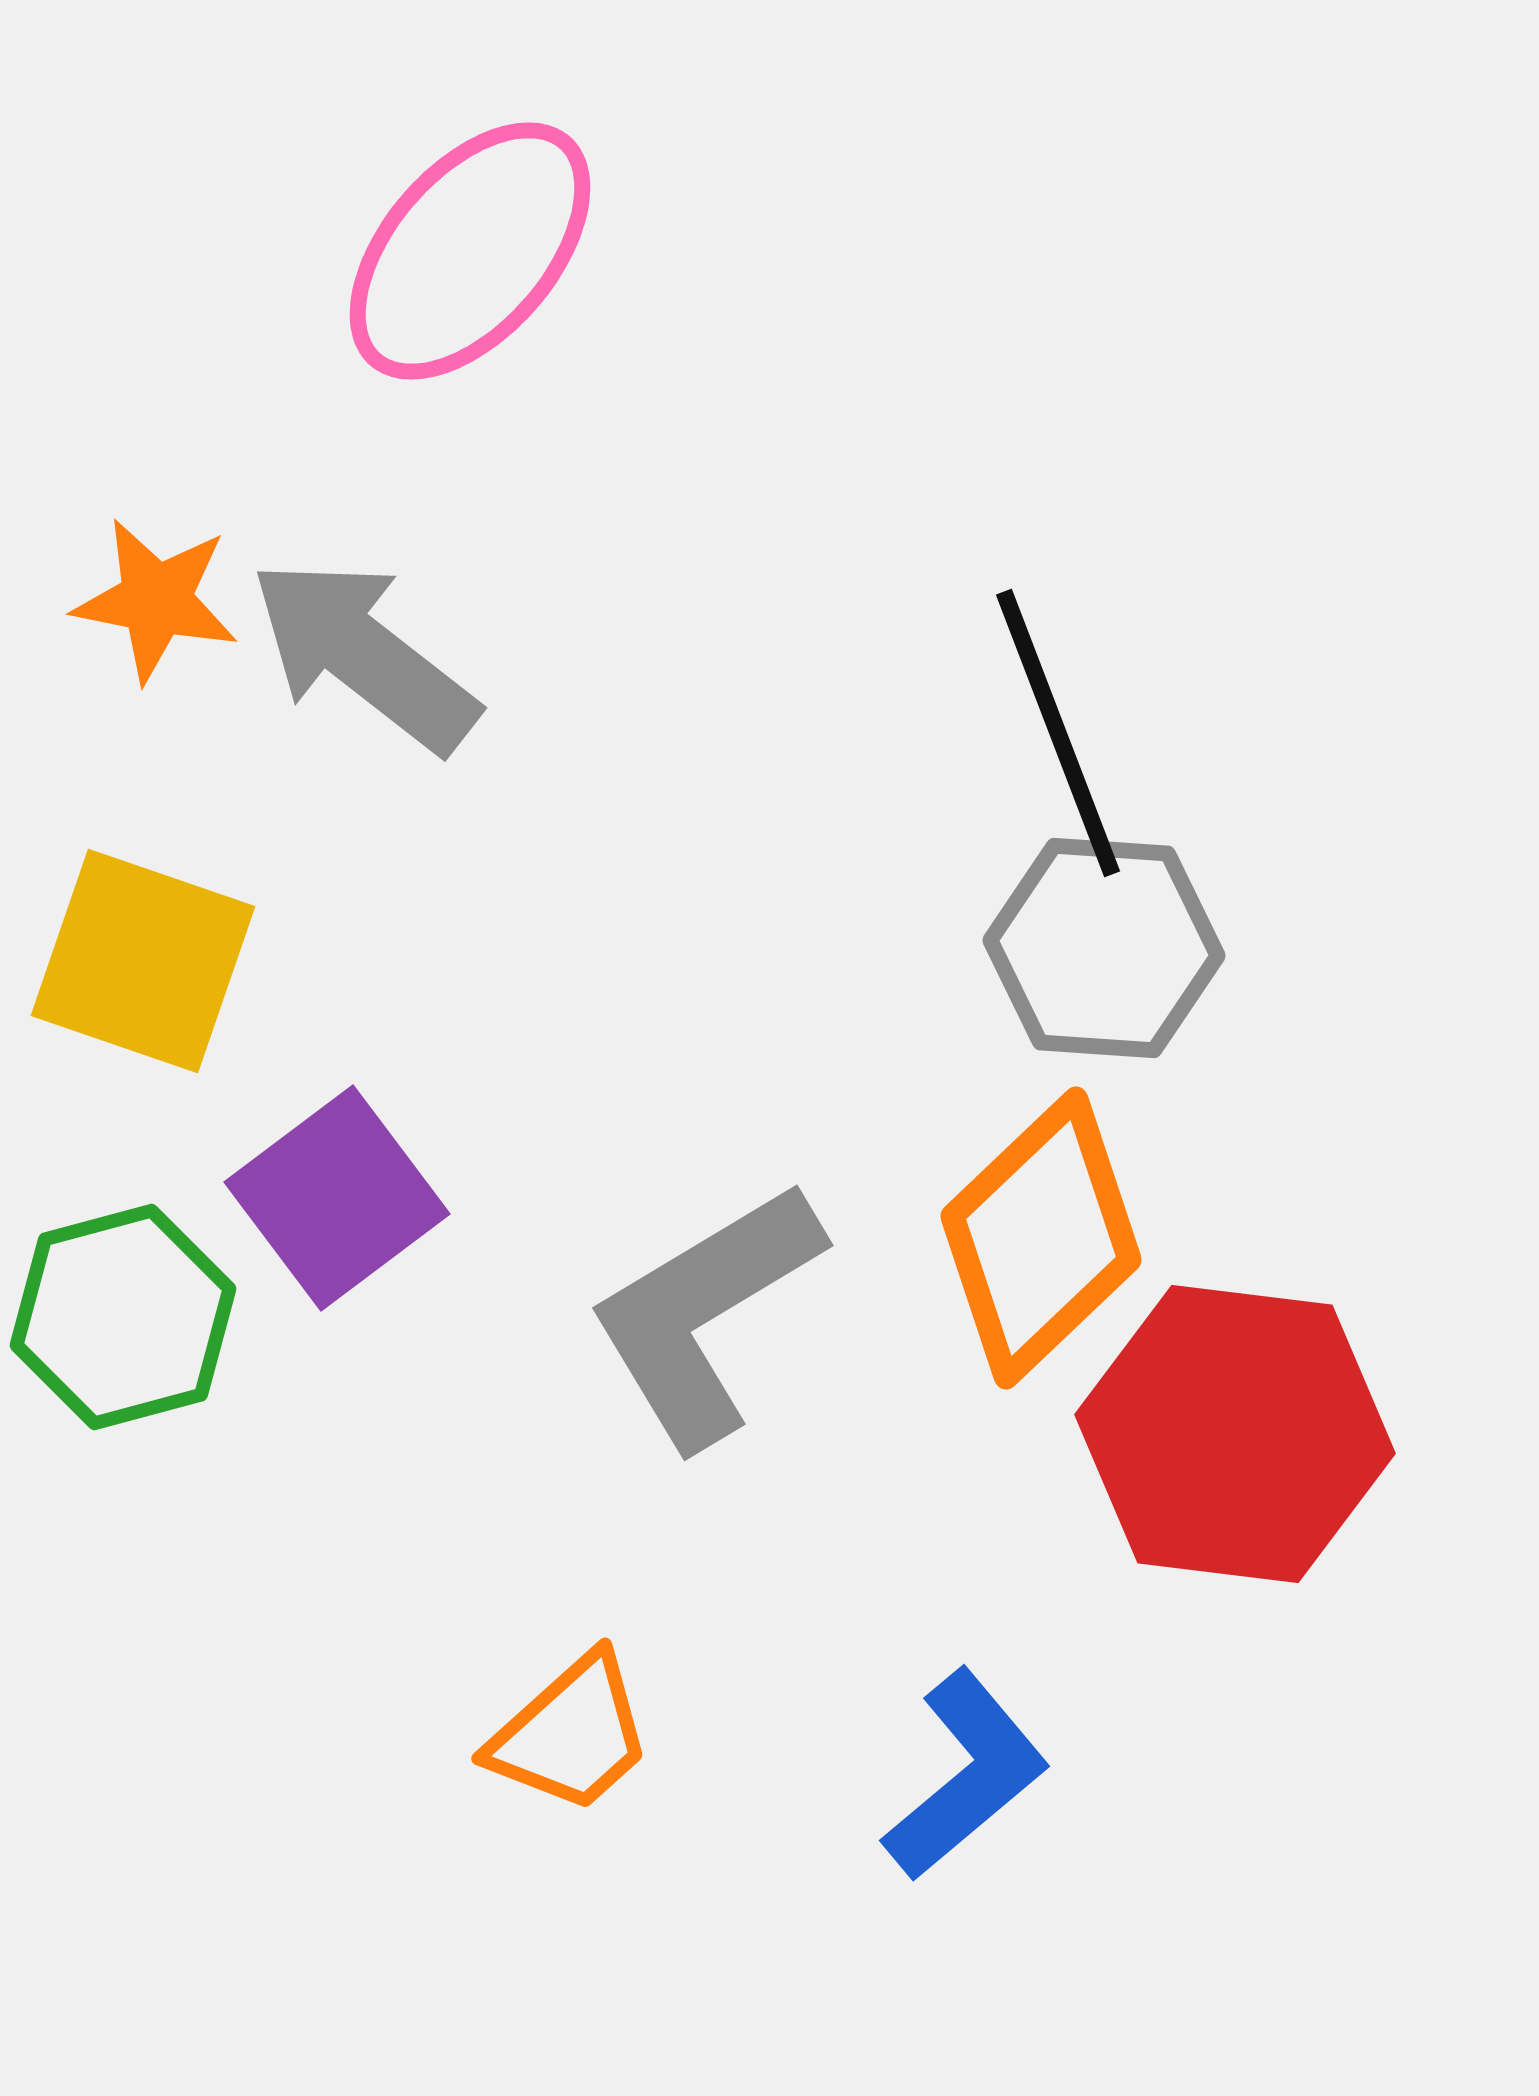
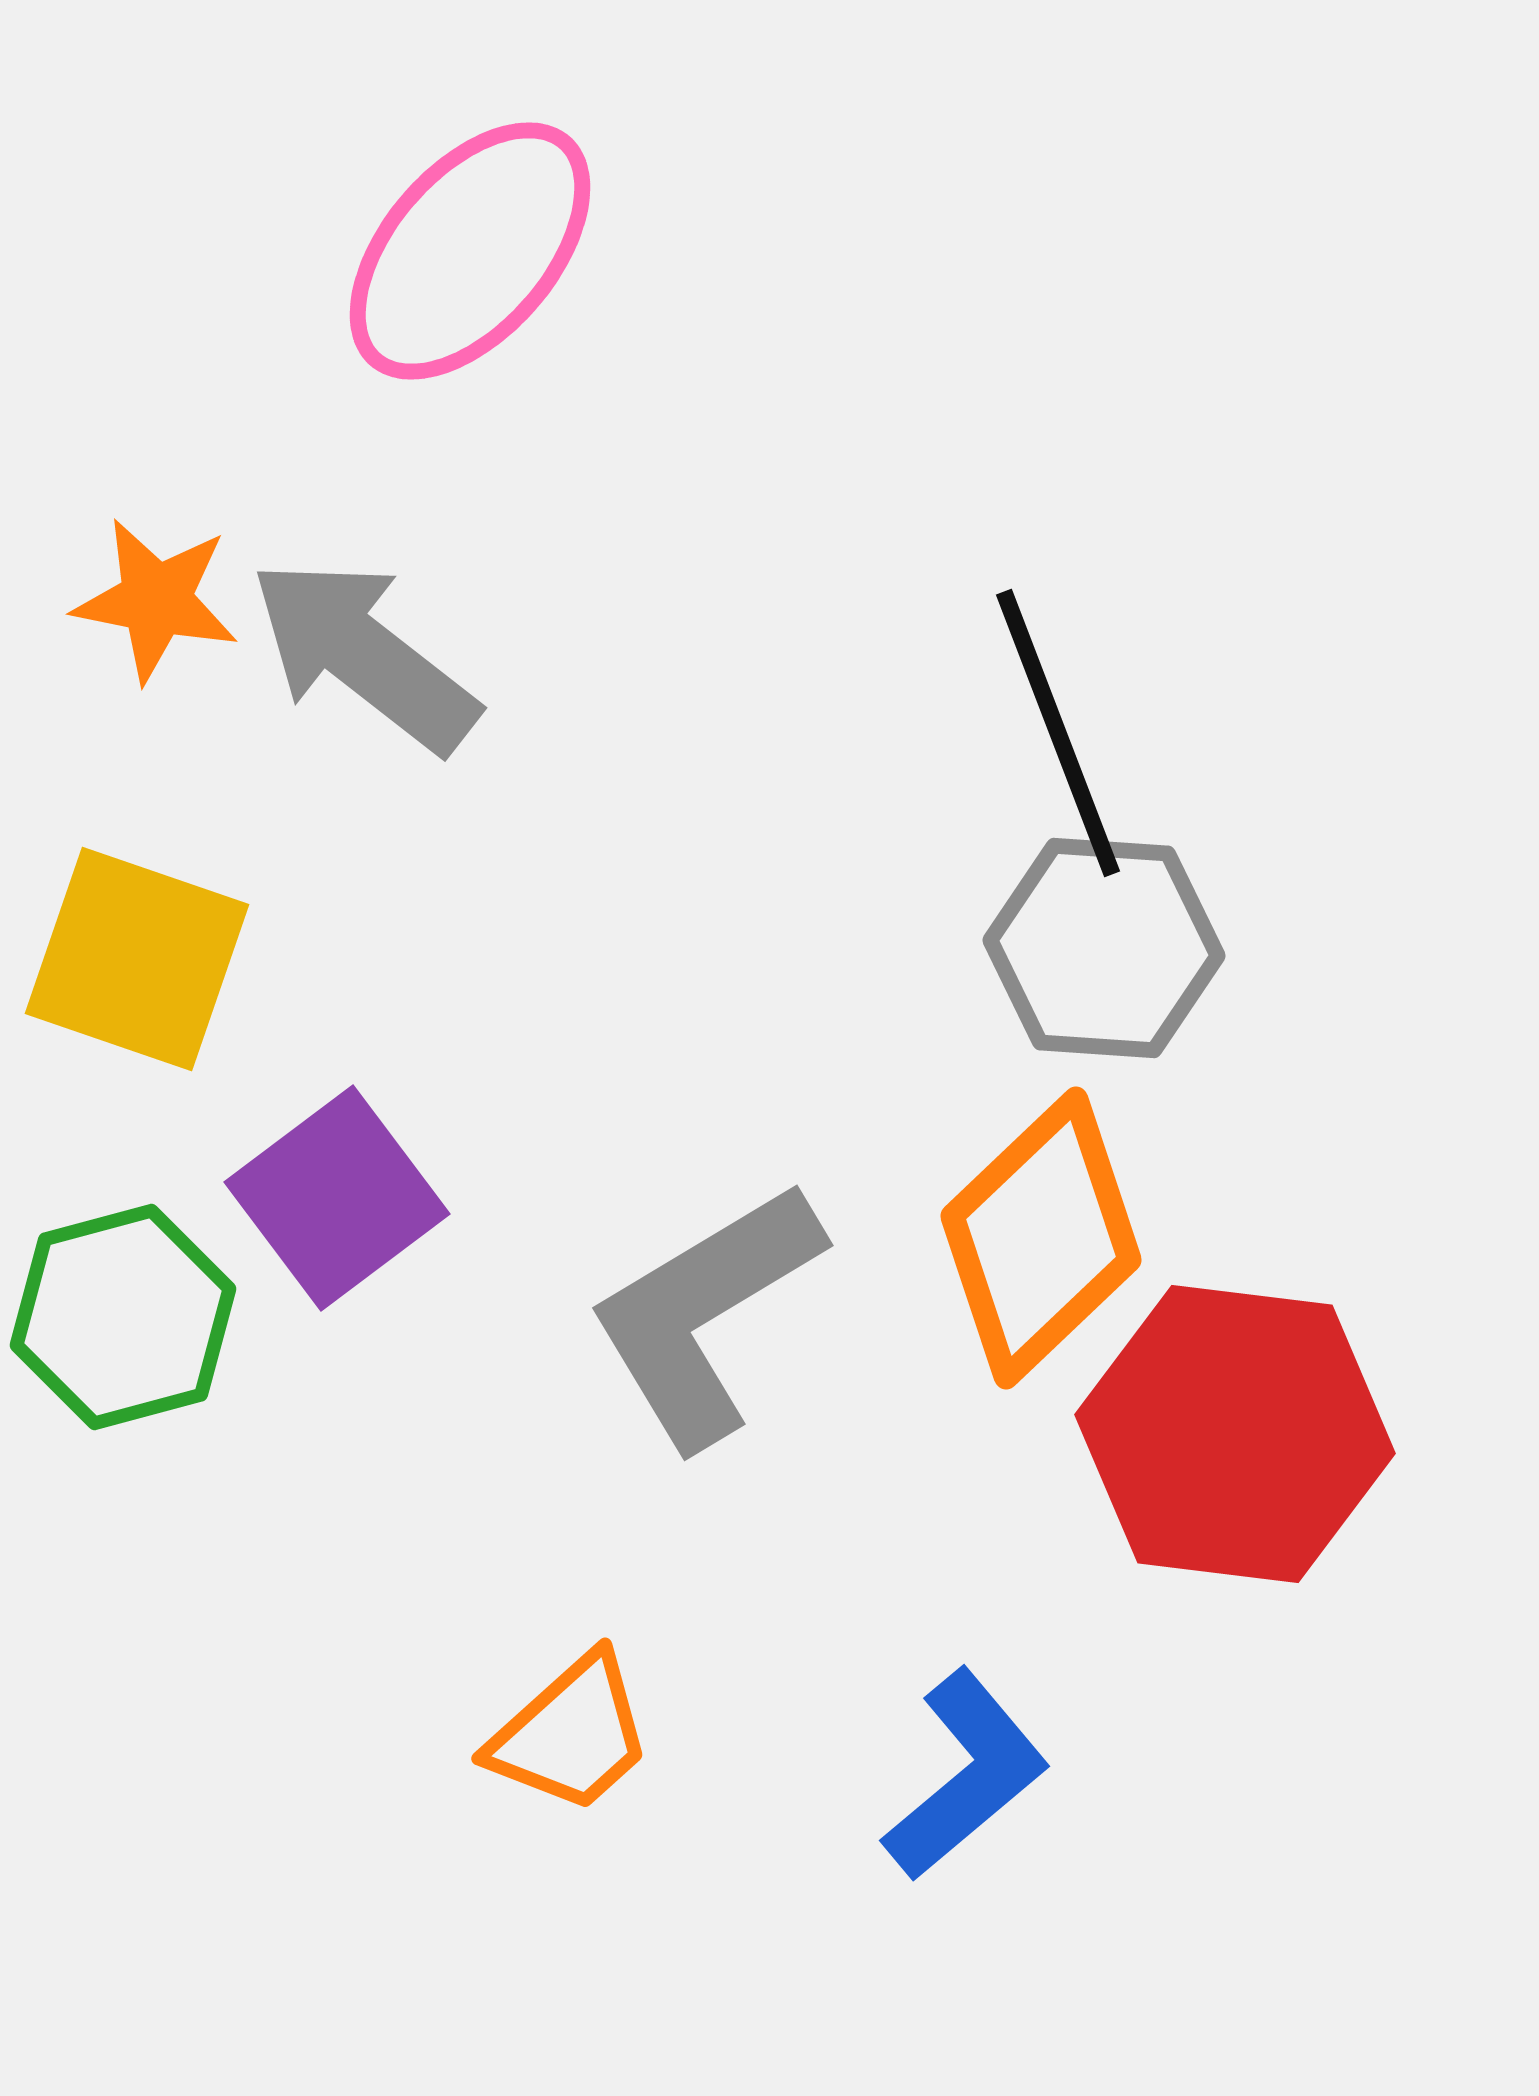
yellow square: moved 6 px left, 2 px up
